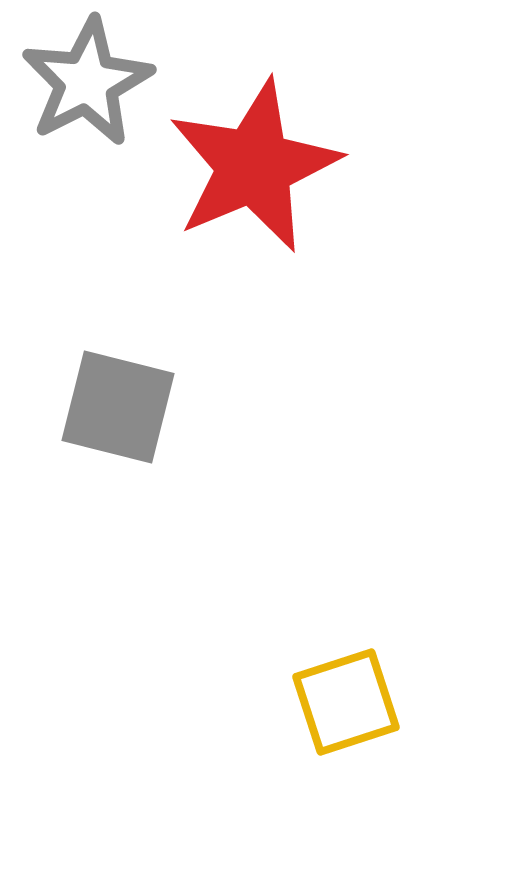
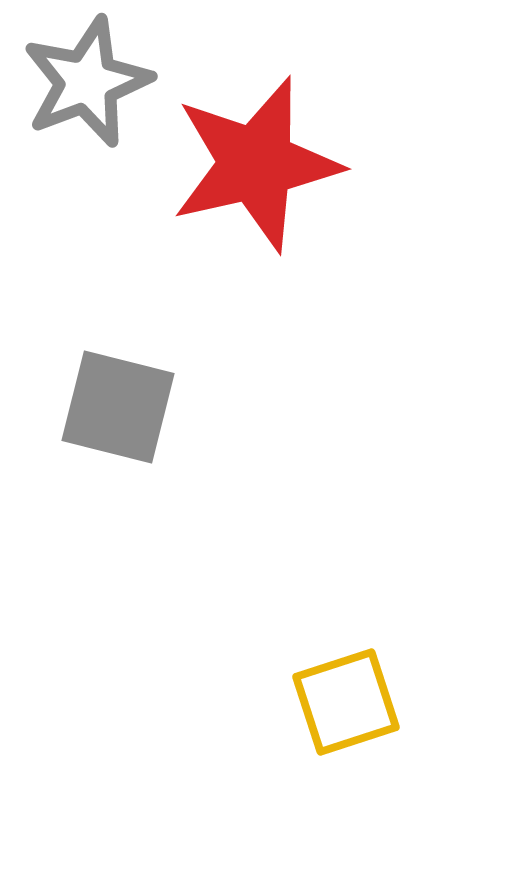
gray star: rotated 6 degrees clockwise
red star: moved 2 px right, 2 px up; rotated 10 degrees clockwise
